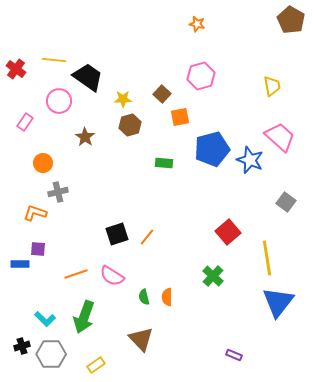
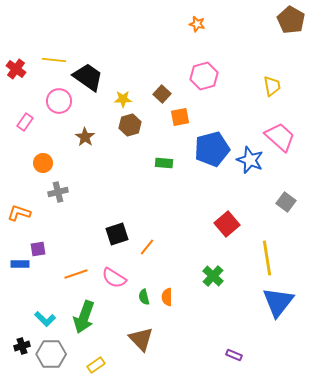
pink hexagon at (201, 76): moved 3 px right
orange L-shape at (35, 213): moved 16 px left
red square at (228, 232): moved 1 px left, 8 px up
orange line at (147, 237): moved 10 px down
purple square at (38, 249): rotated 14 degrees counterclockwise
pink semicircle at (112, 276): moved 2 px right, 2 px down
